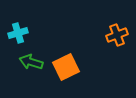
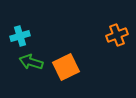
cyan cross: moved 2 px right, 3 px down
